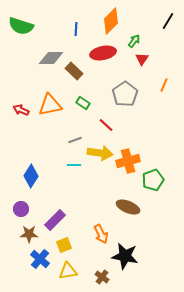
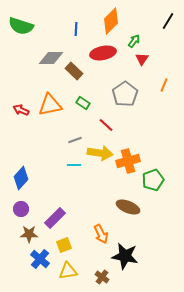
blue diamond: moved 10 px left, 2 px down; rotated 10 degrees clockwise
purple rectangle: moved 2 px up
